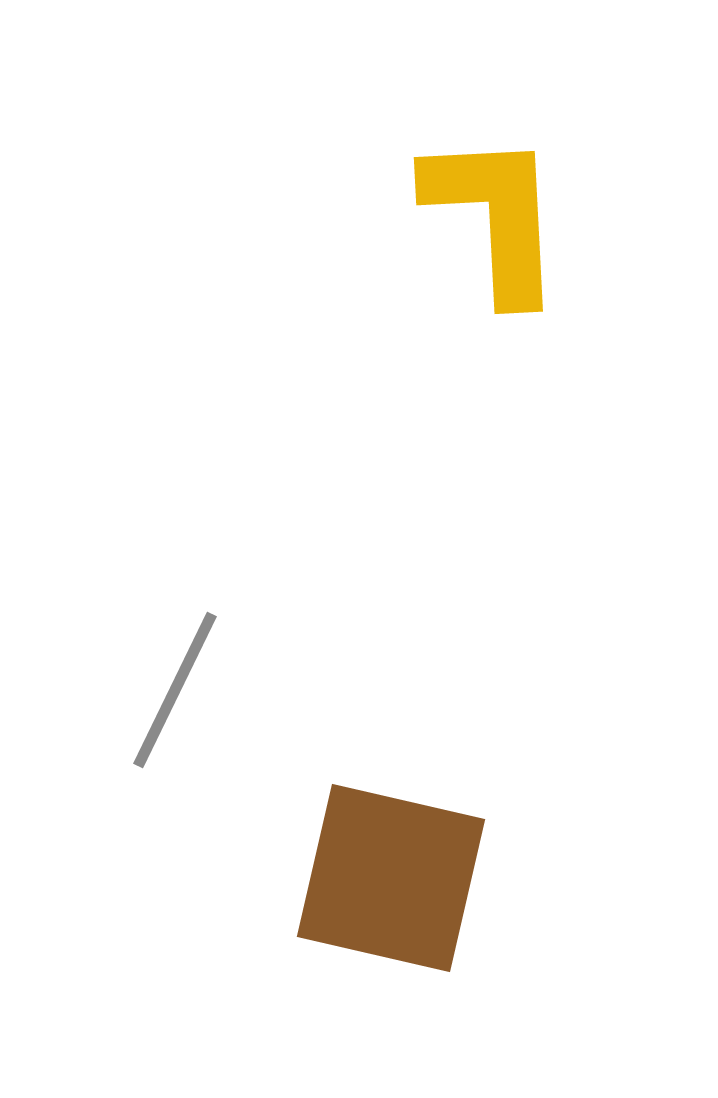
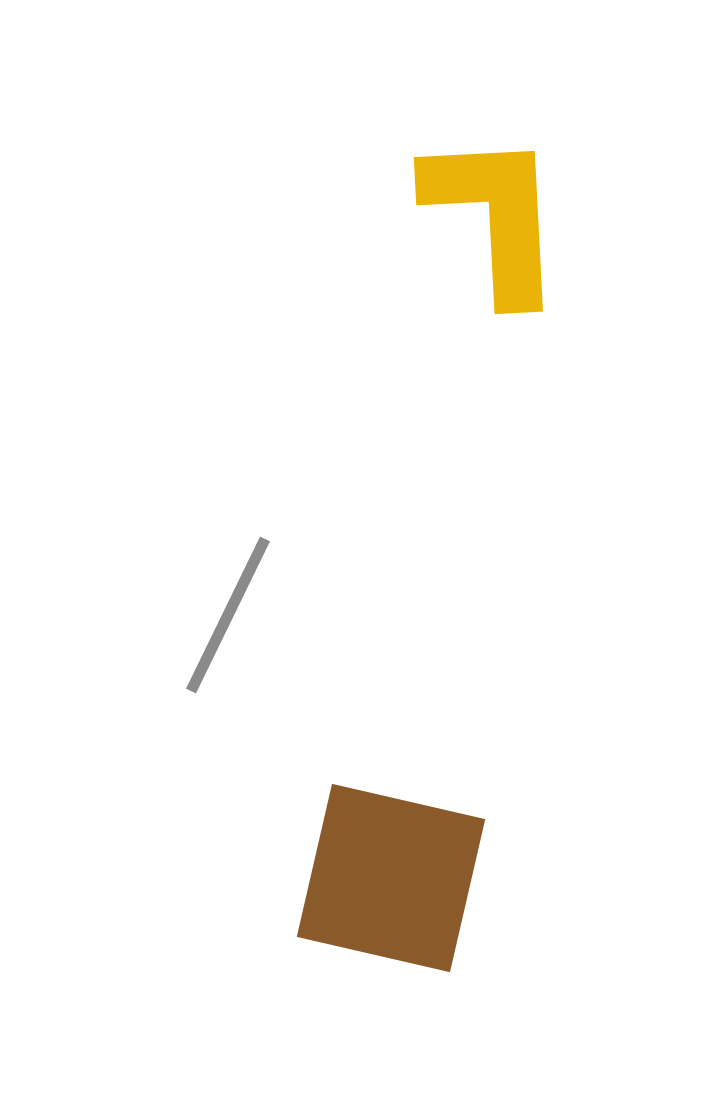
gray line: moved 53 px right, 75 px up
